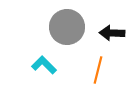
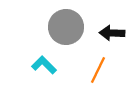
gray circle: moved 1 px left
orange line: rotated 12 degrees clockwise
